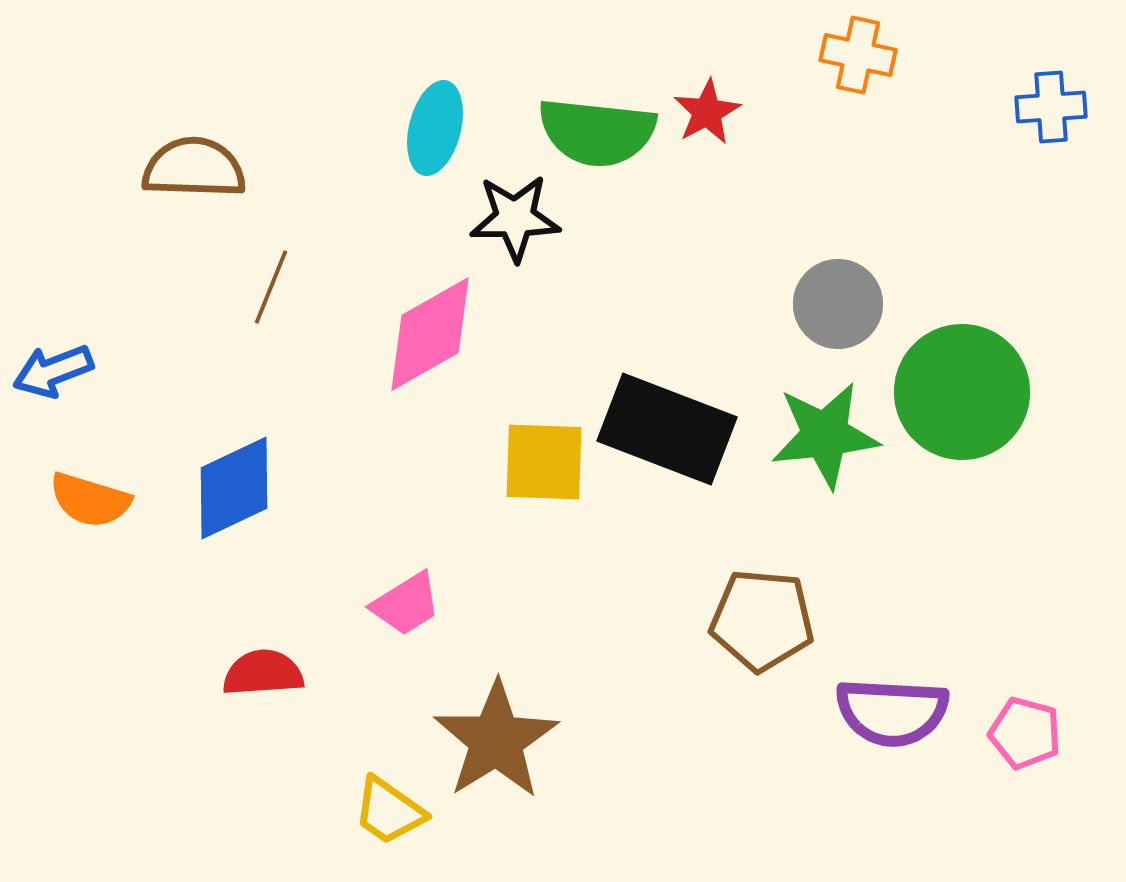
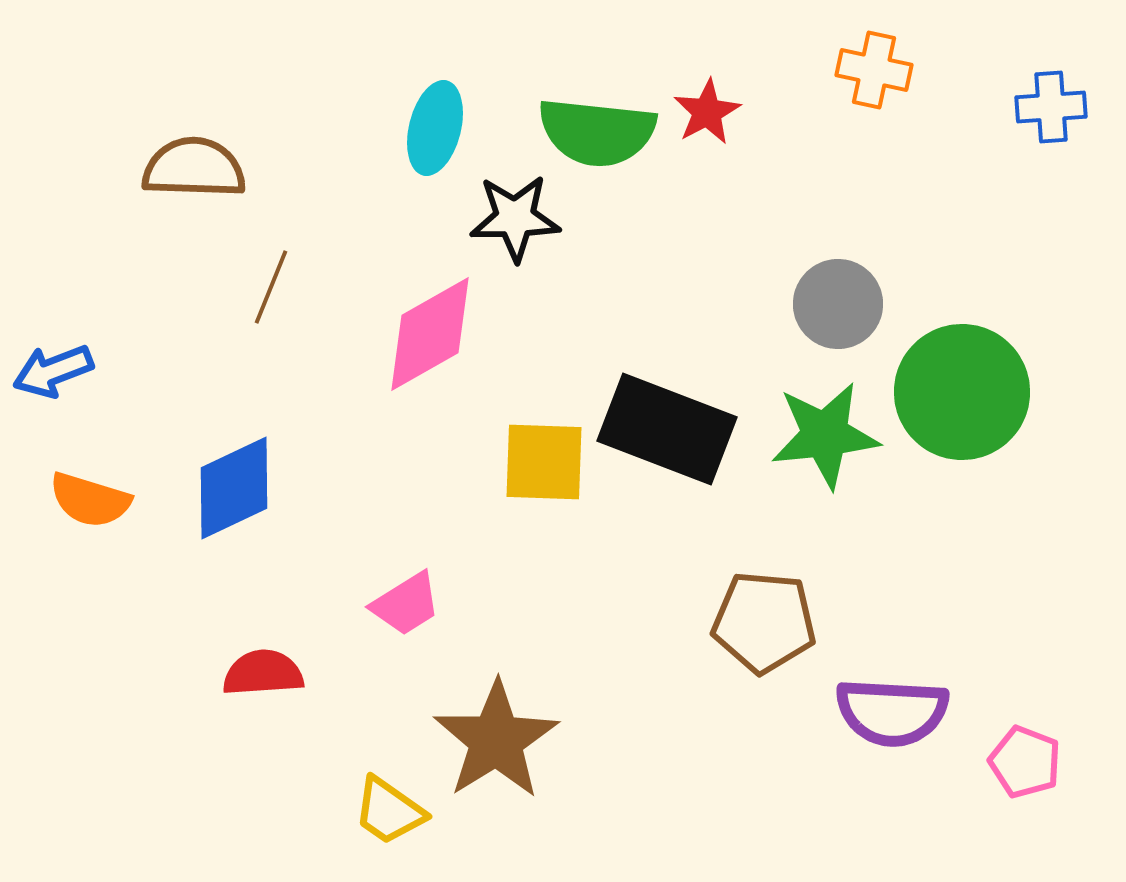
orange cross: moved 16 px right, 15 px down
brown pentagon: moved 2 px right, 2 px down
pink pentagon: moved 29 px down; rotated 6 degrees clockwise
